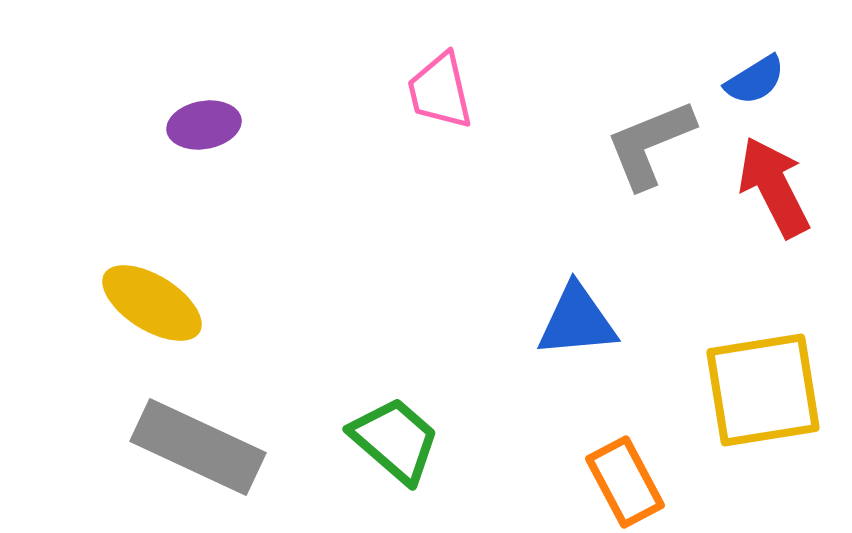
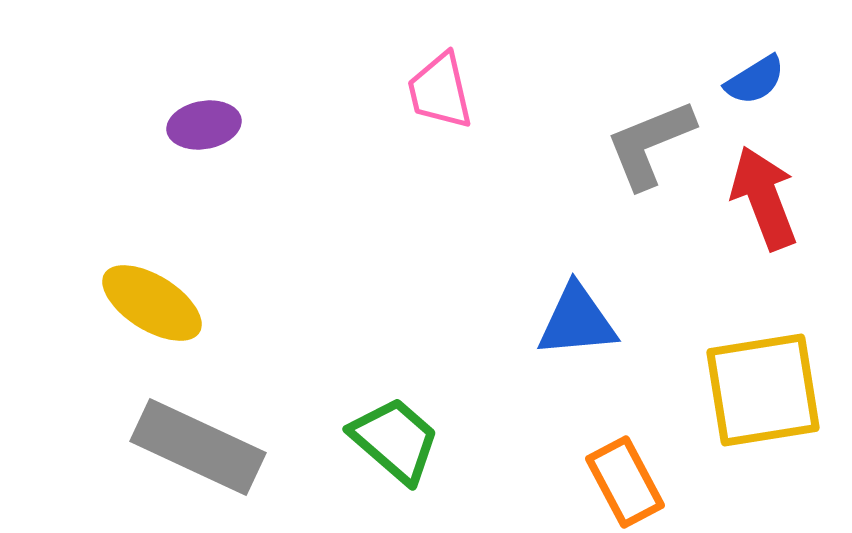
red arrow: moved 10 px left, 11 px down; rotated 6 degrees clockwise
